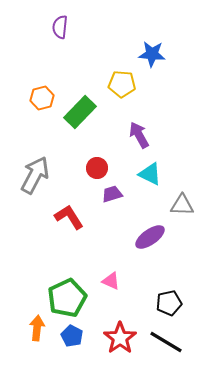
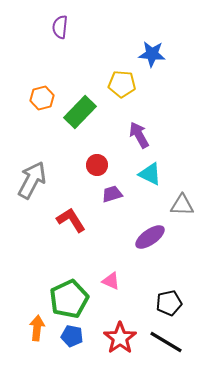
red circle: moved 3 px up
gray arrow: moved 3 px left, 5 px down
red L-shape: moved 2 px right, 3 px down
green pentagon: moved 2 px right, 1 px down
blue pentagon: rotated 15 degrees counterclockwise
